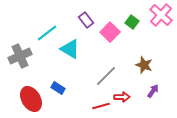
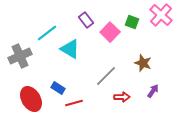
green square: rotated 16 degrees counterclockwise
brown star: moved 1 px left, 2 px up
red line: moved 27 px left, 3 px up
